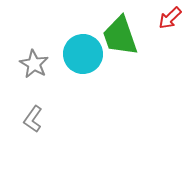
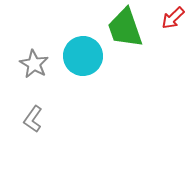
red arrow: moved 3 px right
green trapezoid: moved 5 px right, 8 px up
cyan circle: moved 2 px down
